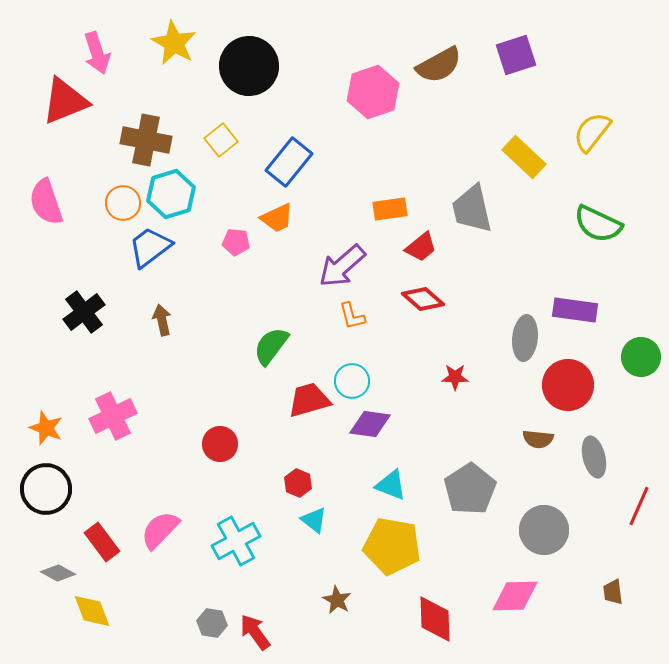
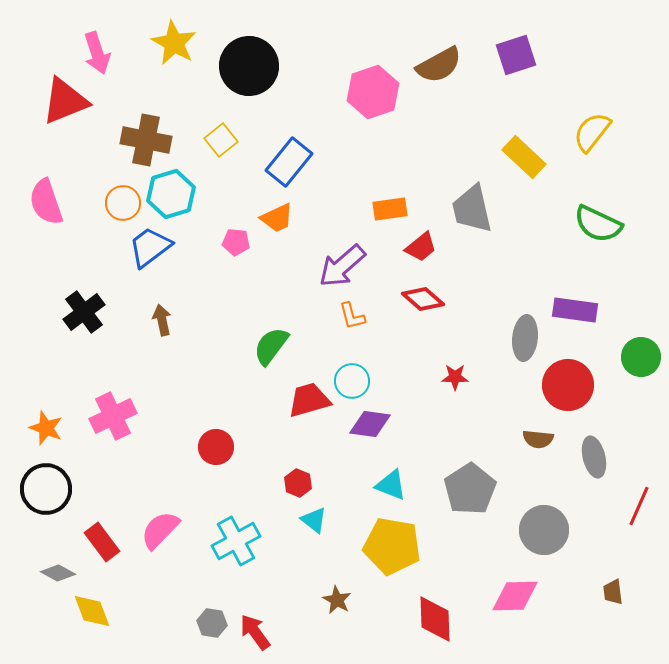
red circle at (220, 444): moved 4 px left, 3 px down
